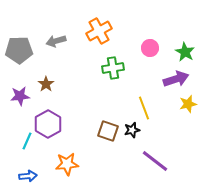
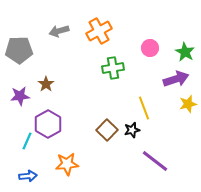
gray arrow: moved 3 px right, 10 px up
brown square: moved 1 px left, 1 px up; rotated 25 degrees clockwise
